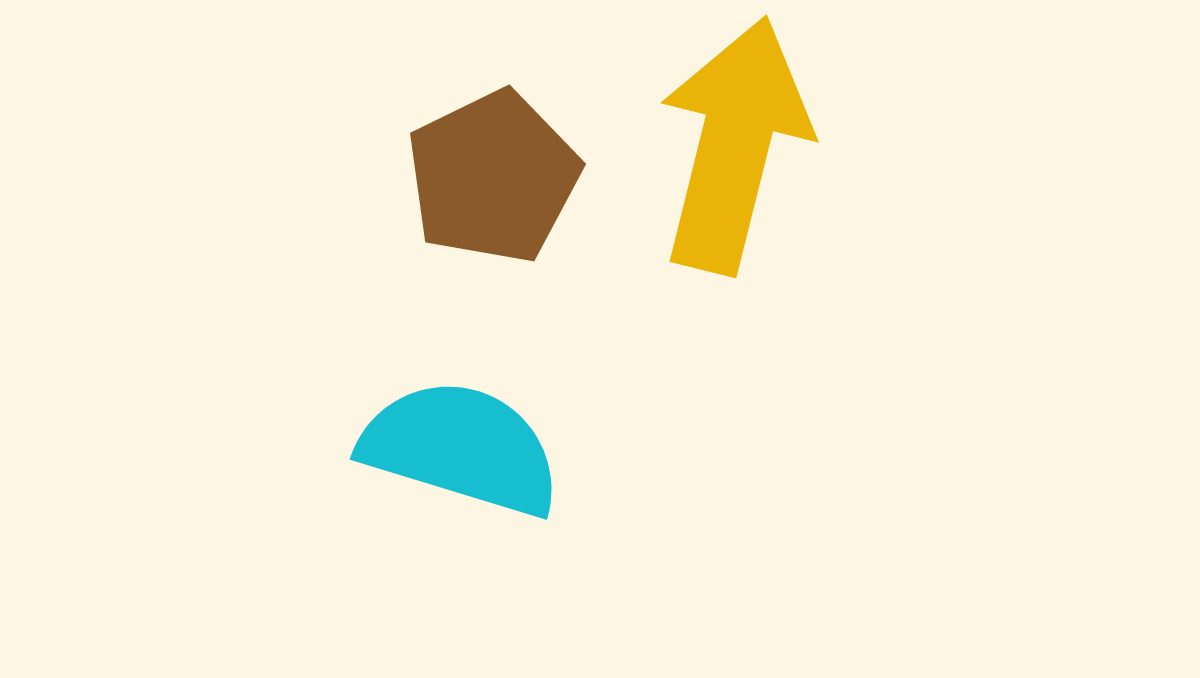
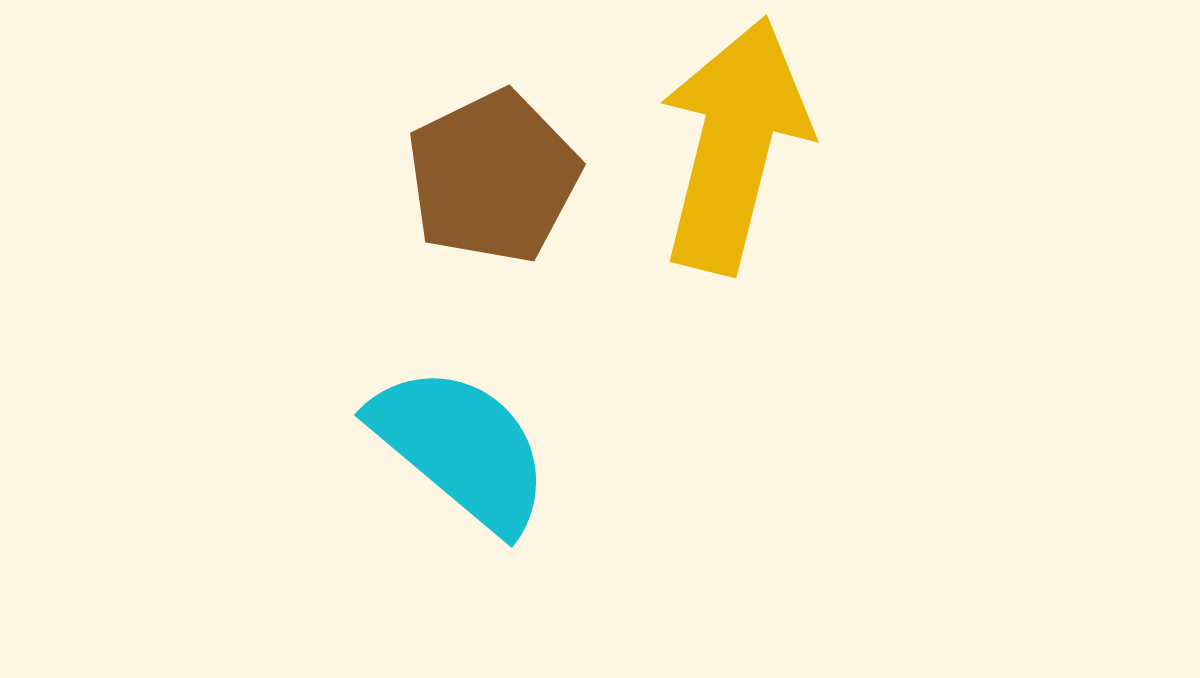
cyan semicircle: rotated 23 degrees clockwise
